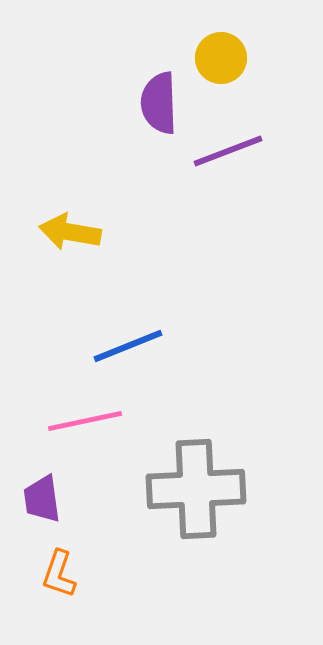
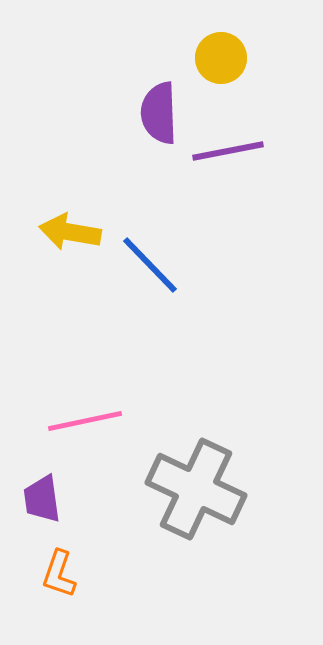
purple semicircle: moved 10 px down
purple line: rotated 10 degrees clockwise
blue line: moved 22 px right, 81 px up; rotated 68 degrees clockwise
gray cross: rotated 28 degrees clockwise
